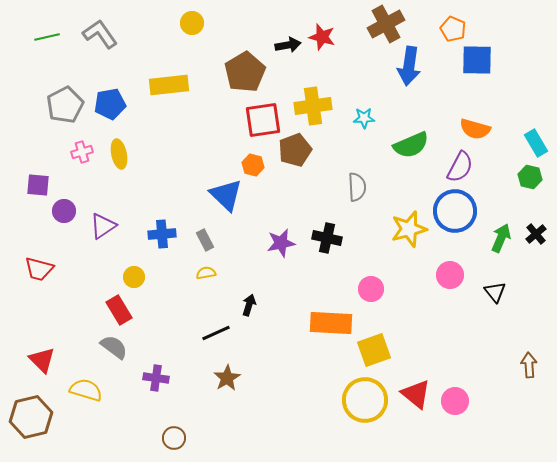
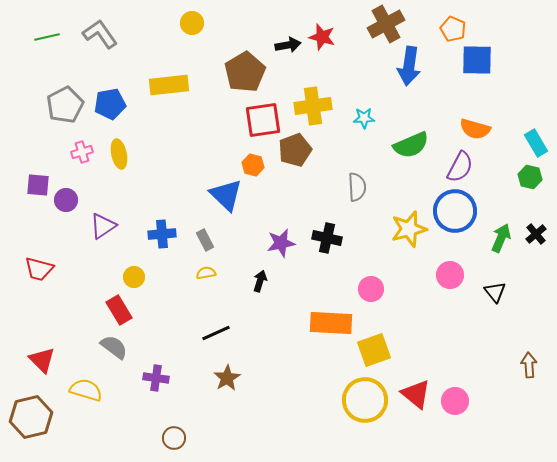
purple circle at (64, 211): moved 2 px right, 11 px up
black arrow at (249, 305): moved 11 px right, 24 px up
